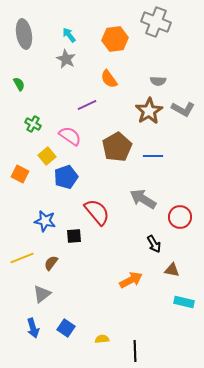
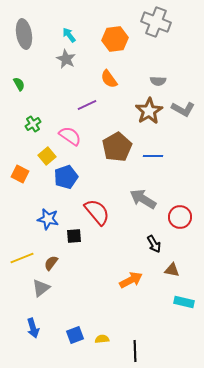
green cross: rotated 28 degrees clockwise
blue star: moved 3 px right, 2 px up
gray triangle: moved 1 px left, 6 px up
blue square: moved 9 px right, 7 px down; rotated 36 degrees clockwise
